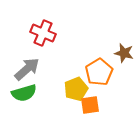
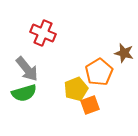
gray arrow: rotated 92 degrees clockwise
orange square: rotated 12 degrees counterclockwise
